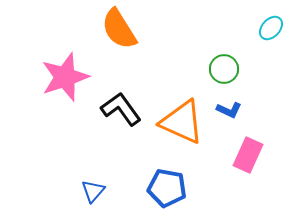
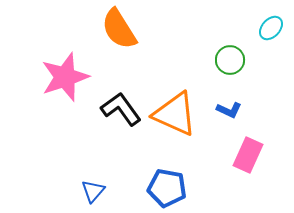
green circle: moved 6 px right, 9 px up
orange triangle: moved 7 px left, 8 px up
